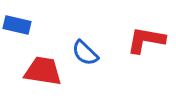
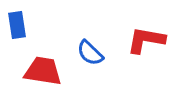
blue rectangle: rotated 68 degrees clockwise
blue semicircle: moved 5 px right
